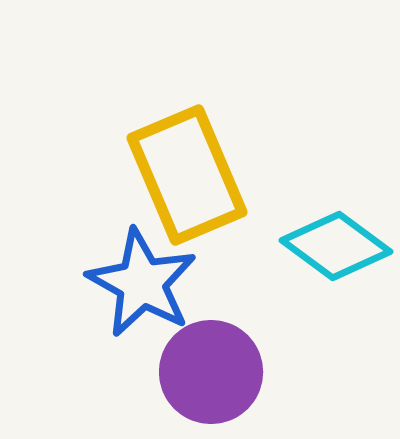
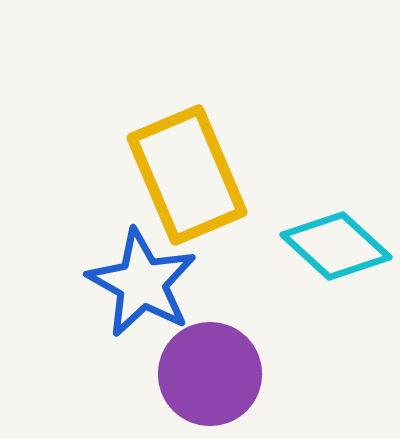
cyan diamond: rotated 6 degrees clockwise
purple circle: moved 1 px left, 2 px down
